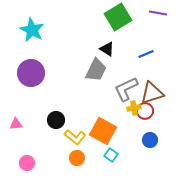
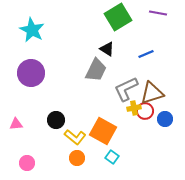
blue circle: moved 15 px right, 21 px up
cyan square: moved 1 px right, 2 px down
